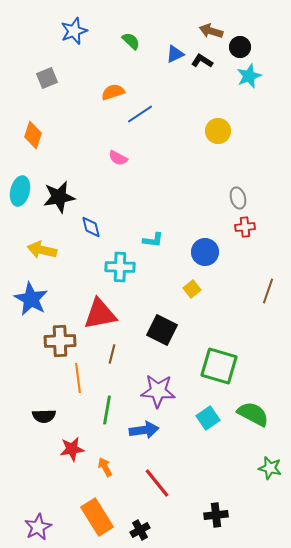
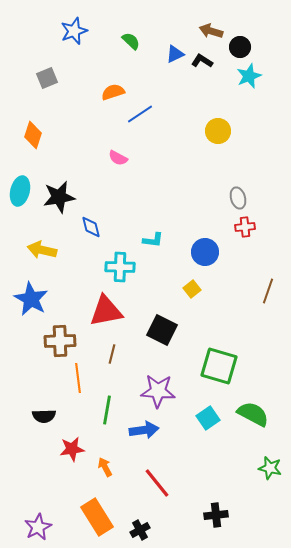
red triangle at (100, 314): moved 6 px right, 3 px up
